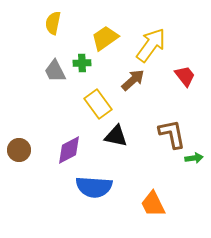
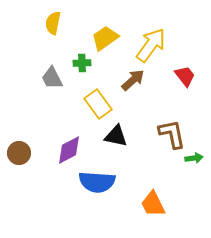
gray trapezoid: moved 3 px left, 7 px down
brown circle: moved 3 px down
blue semicircle: moved 3 px right, 5 px up
